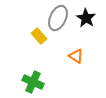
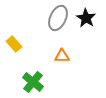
yellow rectangle: moved 25 px left, 8 px down
orange triangle: moved 14 px left; rotated 35 degrees counterclockwise
green cross: rotated 15 degrees clockwise
